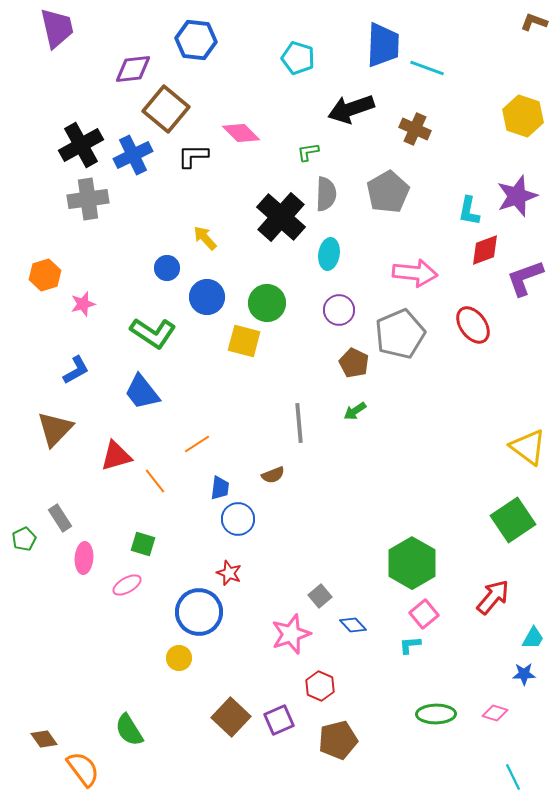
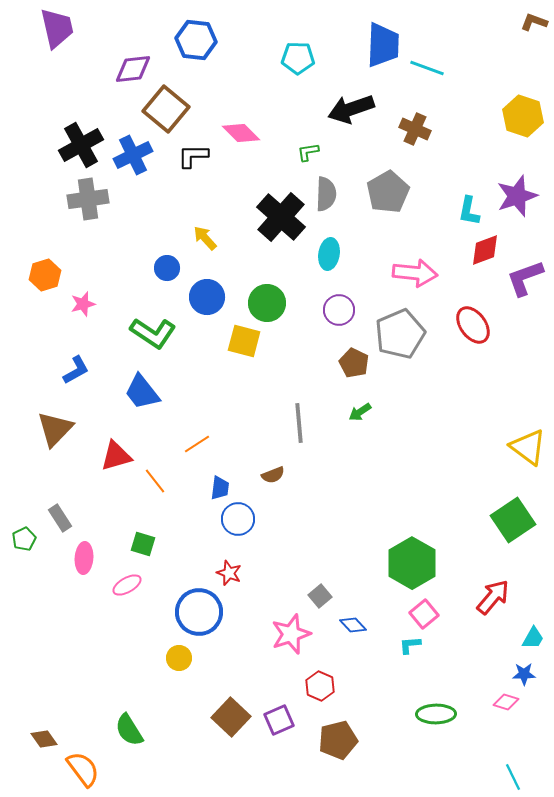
cyan pentagon at (298, 58): rotated 16 degrees counterclockwise
green arrow at (355, 411): moved 5 px right, 1 px down
pink diamond at (495, 713): moved 11 px right, 11 px up
